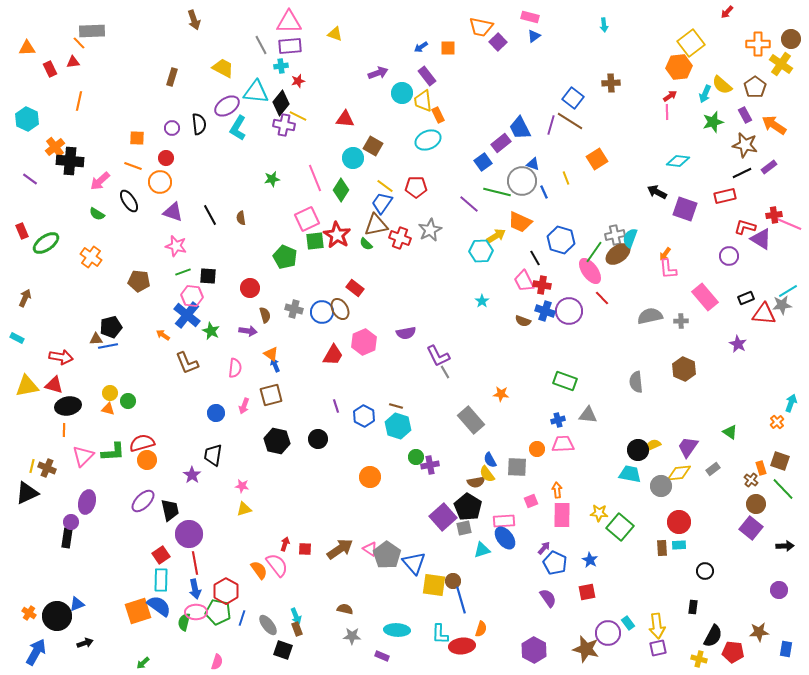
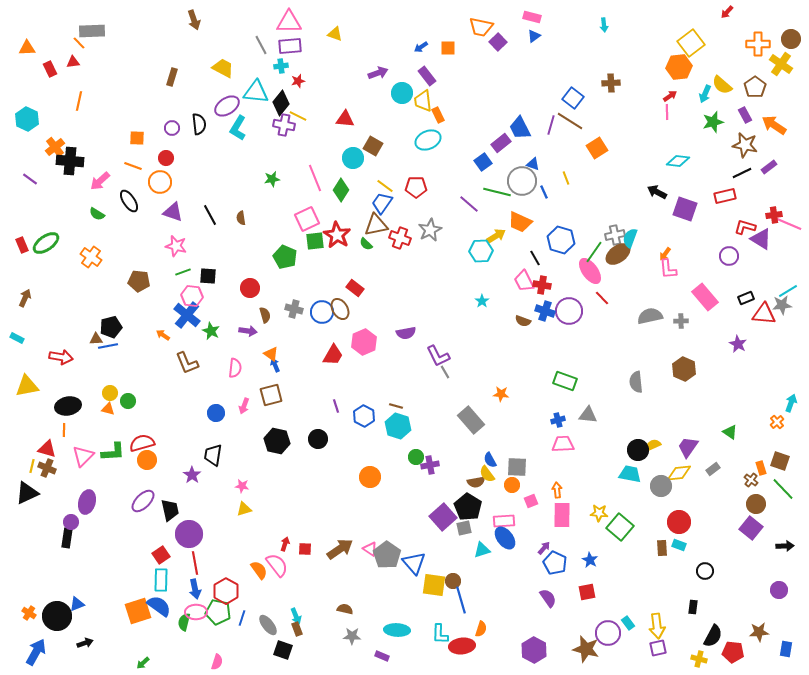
pink rectangle at (530, 17): moved 2 px right
orange square at (597, 159): moved 11 px up
red rectangle at (22, 231): moved 14 px down
red triangle at (54, 385): moved 7 px left, 64 px down
orange circle at (537, 449): moved 25 px left, 36 px down
cyan rectangle at (679, 545): rotated 24 degrees clockwise
